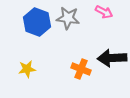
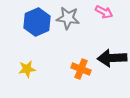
blue hexagon: rotated 16 degrees clockwise
